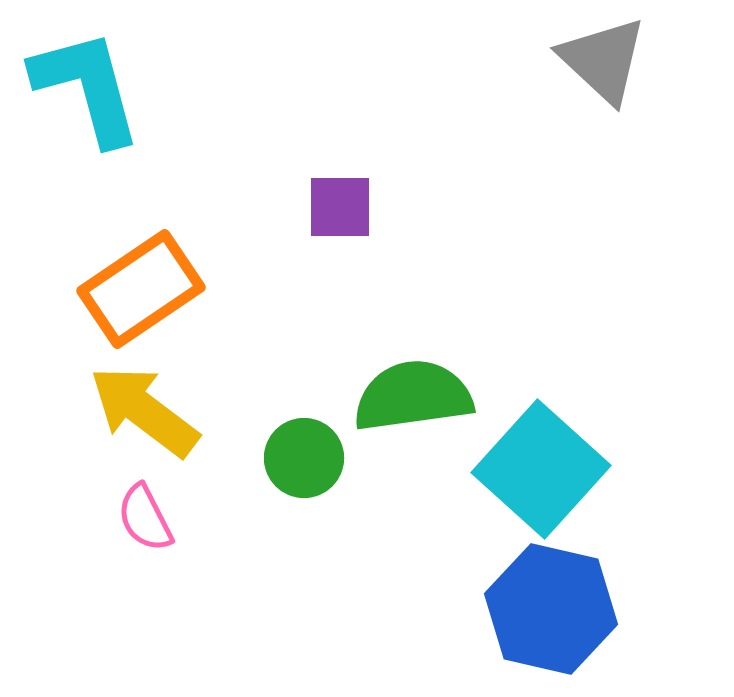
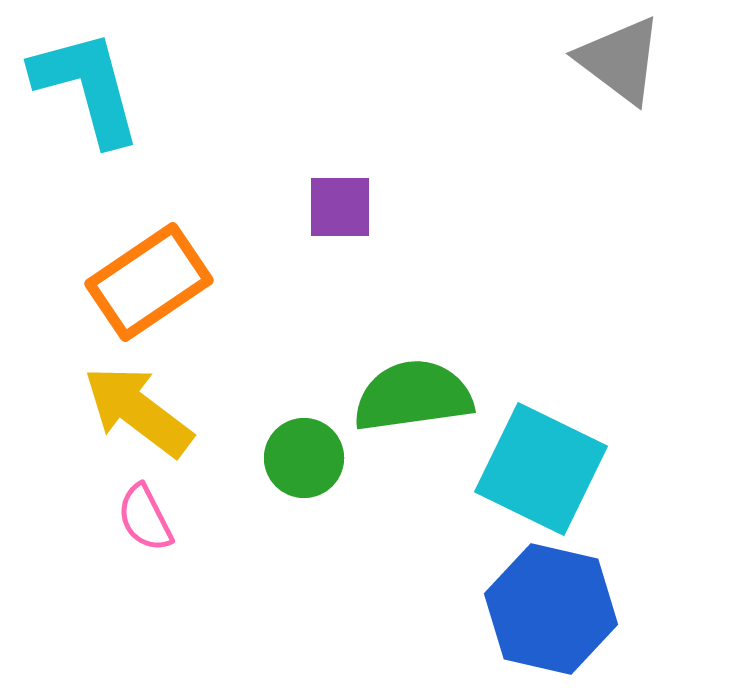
gray triangle: moved 17 px right; rotated 6 degrees counterclockwise
orange rectangle: moved 8 px right, 7 px up
yellow arrow: moved 6 px left
cyan square: rotated 16 degrees counterclockwise
